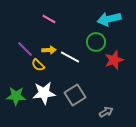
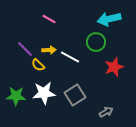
red star: moved 7 px down
